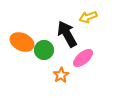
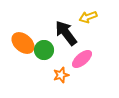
black arrow: moved 1 px left, 1 px up; rotated 8 degrees counterclockwise
orange ellipse: moved 1 px right, 1 px down; rotated 15 degrees clockwise
pink ellipse: moved 1 px left, 1 px down
orange star: rotated 14 degrees clockwise
